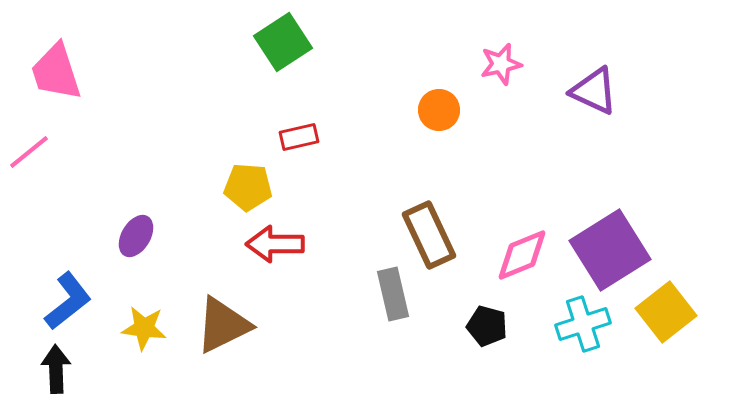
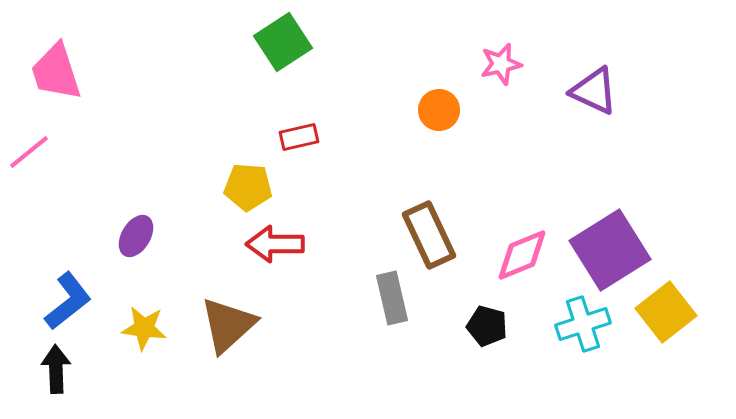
gray rectangle: moved 1 px left, 4 px down
brown triangle: moved 5 px right; rotated 16 degrees counterclockwise
